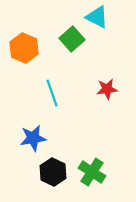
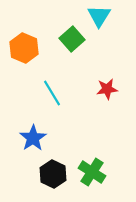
cyan triangle: moved 2 px right, 1 px up; rotated 35 degrees clockwise
cyan line: rotated 12 degrees counterclockwise
blue star: rotated 24 degrees counterclockwise
black hexagon: moved 2 px down
